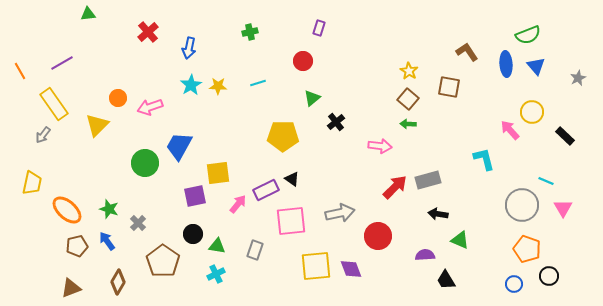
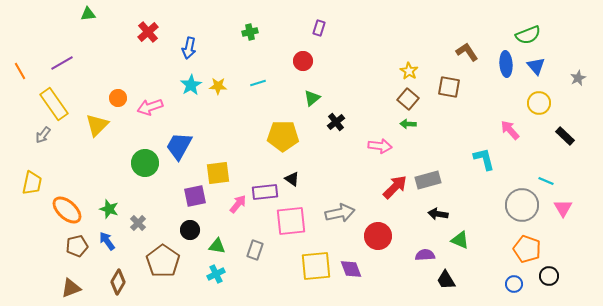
yellow circle at (532, 112): moved 7 px right, 9 px up
purple rectangle at (266, 190): moved 1 px left, 2 px down; rotated 20 degrees clockwise
black circle at (193, 234): moved 3 px left, 4 px up
